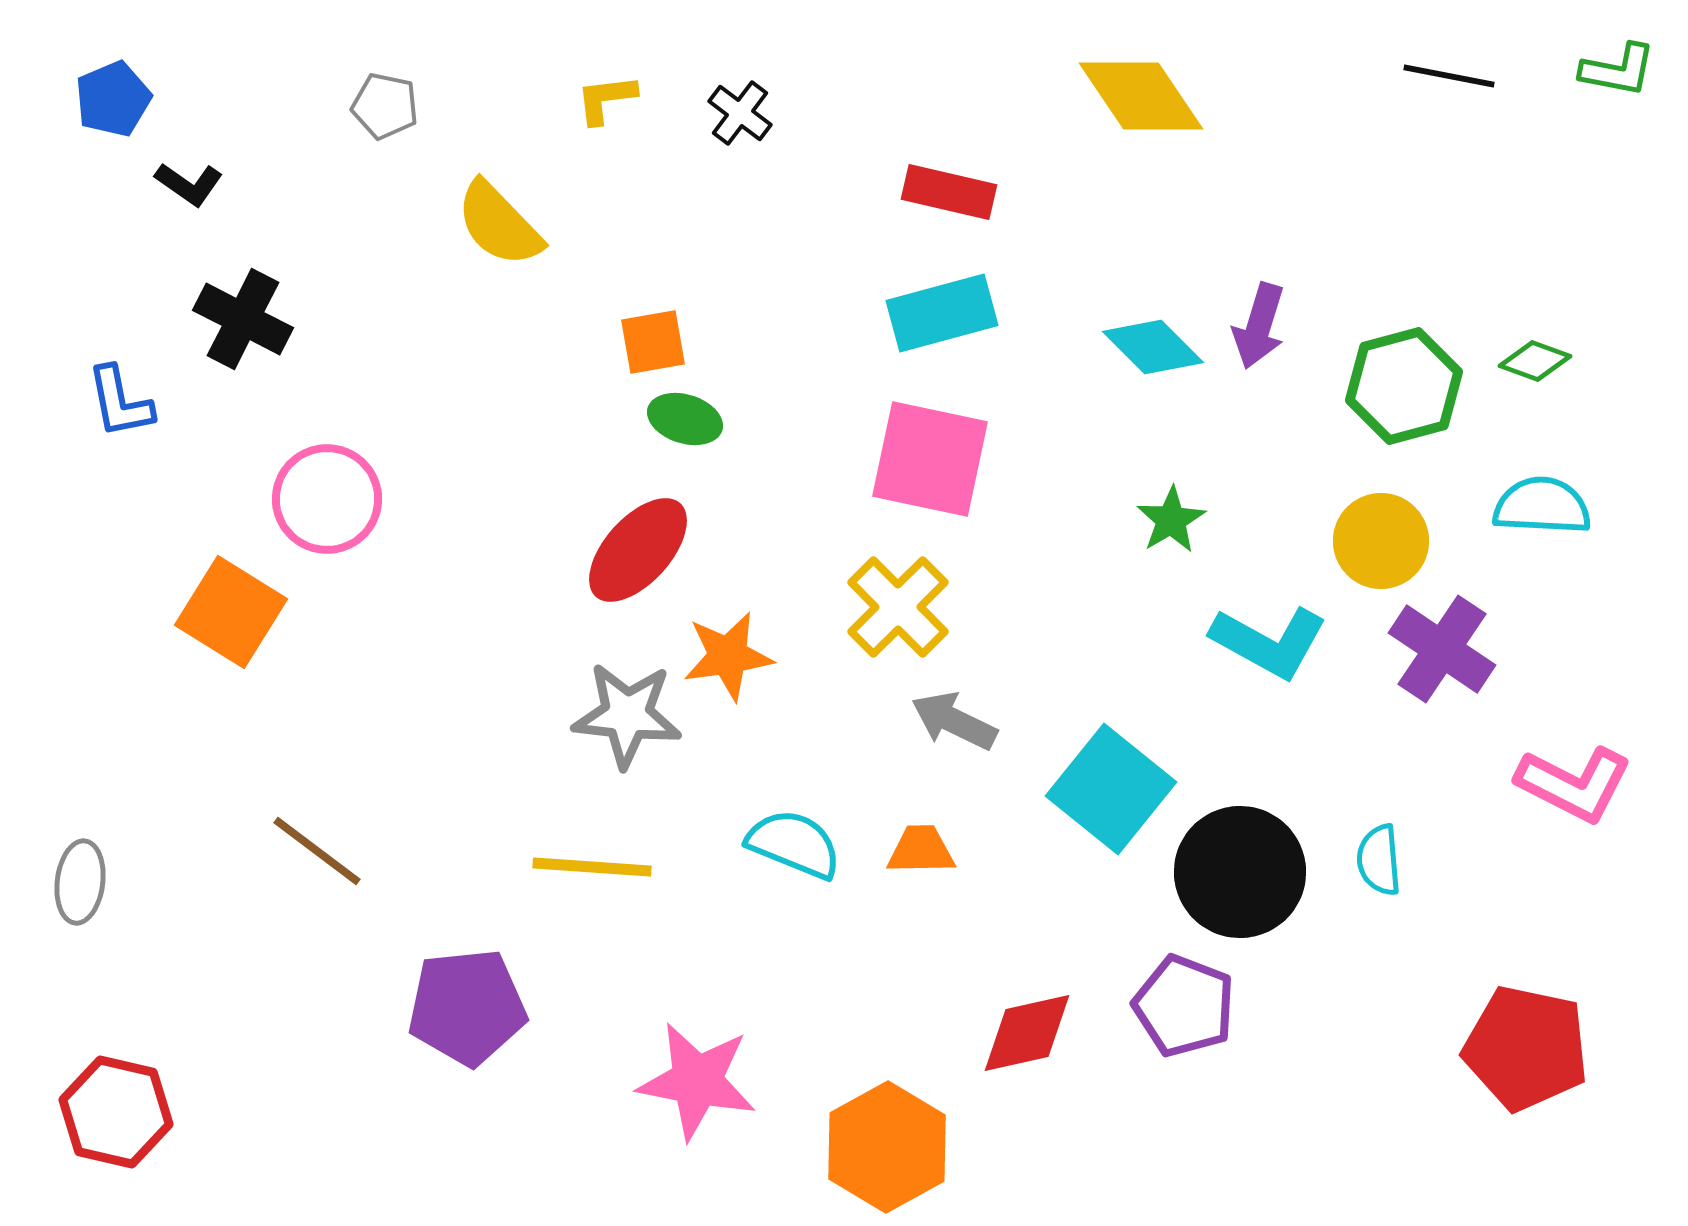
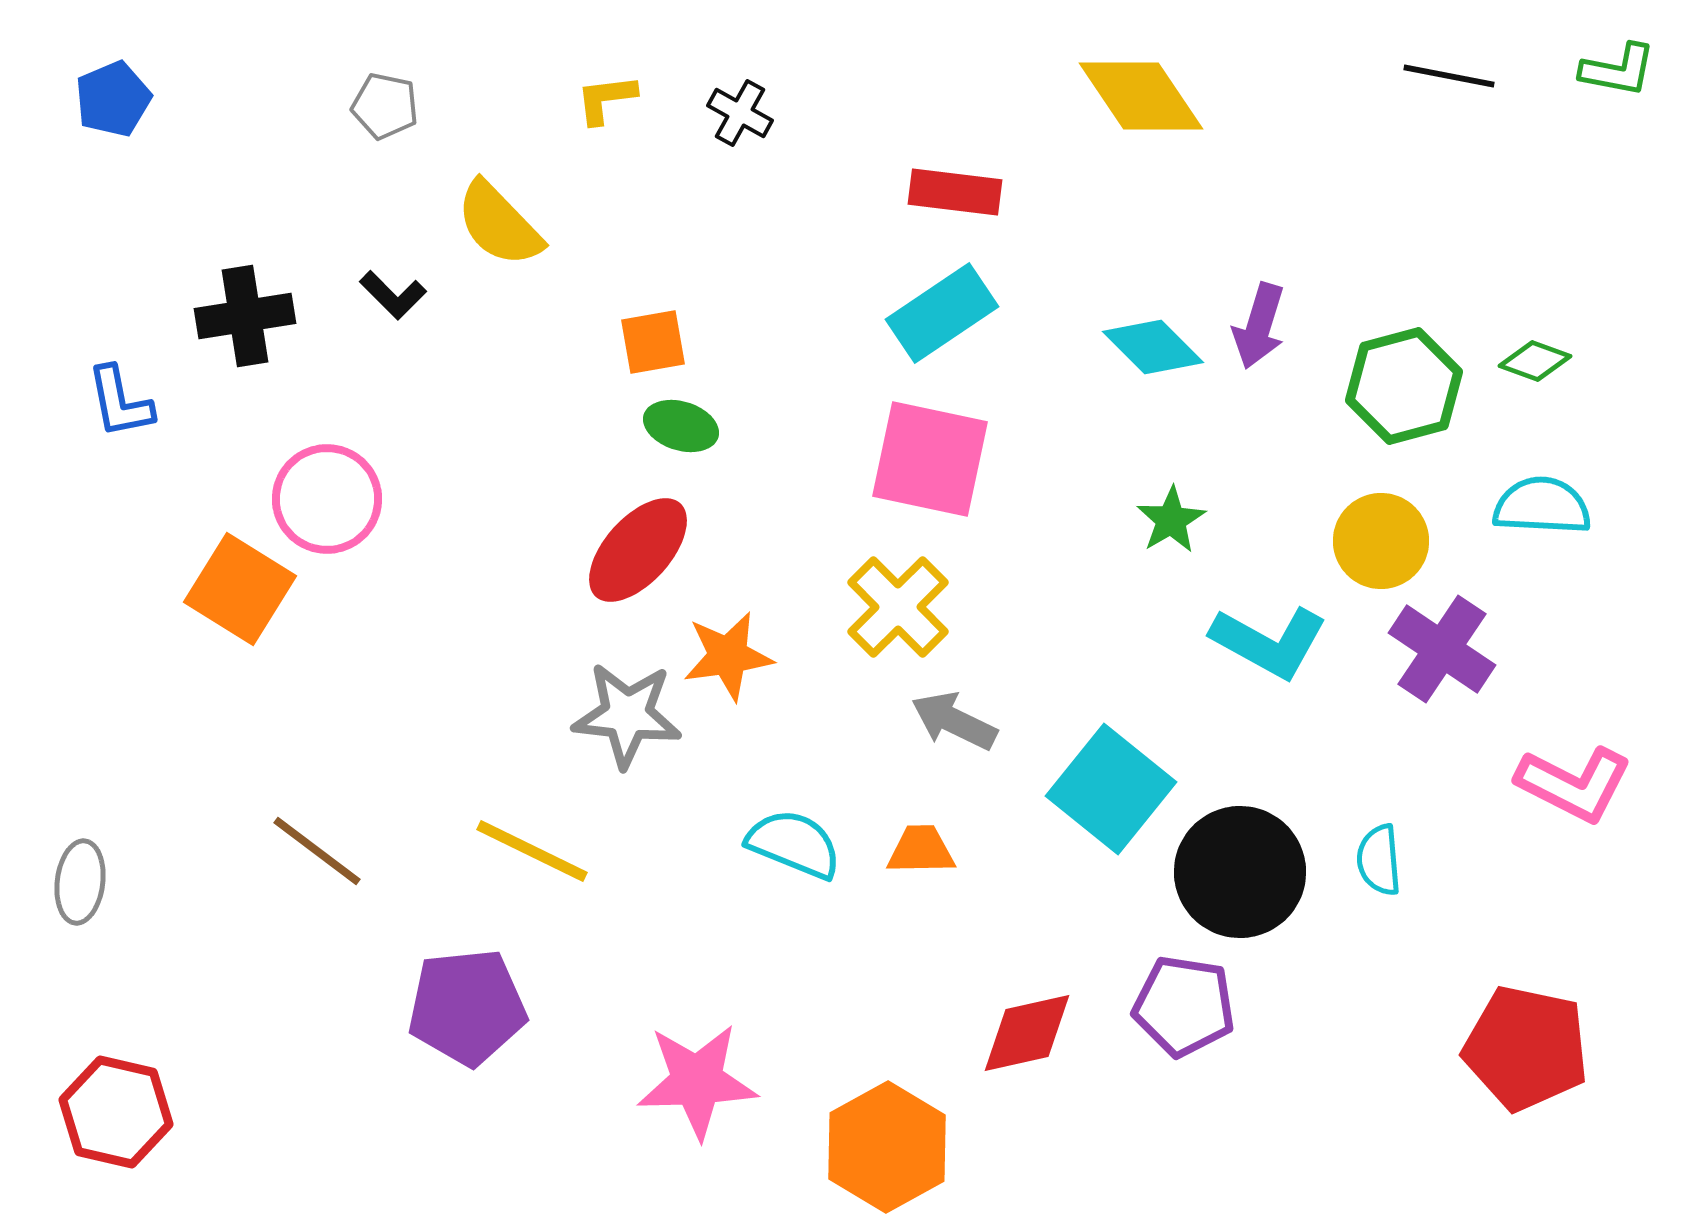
black cross at (740, 113): rotated 8 degrees counterclockwise
black L-shape at (189, 184): moved 204 px right, 111 px down; rotated 10 degrees clockwise
red rectangle at (949, 192): moved 6 px right; rotated 6 degrees counterclockwise
cyan rectangle at (942, 313): rotated 19 degrees counterclockwise
black cross at (243, 319): moved 2 px right, 3 px up; rotated 36 degrees counterclockwise
green ellipse at (685, 419): moved 4 px left, 7 px down
orange square at (231, 612): moved 9 px right, 23 px up
yellow line at (592, 867): moved 60 px left, 16 px up; rotated 22 degrees clockwise
purple pentagon at (1184, 1006): rotated 12 degrees counterclockwise
pink star at (697, 1081): rotated 13 degrees counterclockwise
